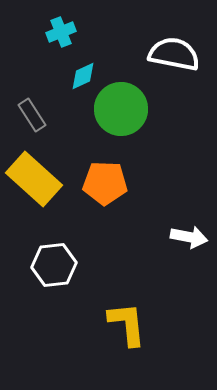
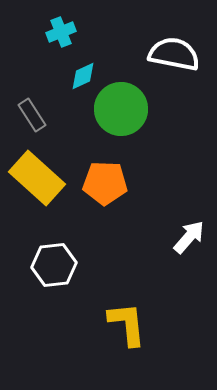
yellow rectangle: moved 3 px right, 1 px up
white arrow: rotated 60 degrees counterclockwise
